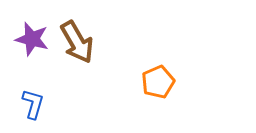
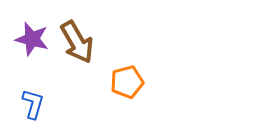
orange pentagon: moved 31 px left; rotated 8 degrees clockwise
